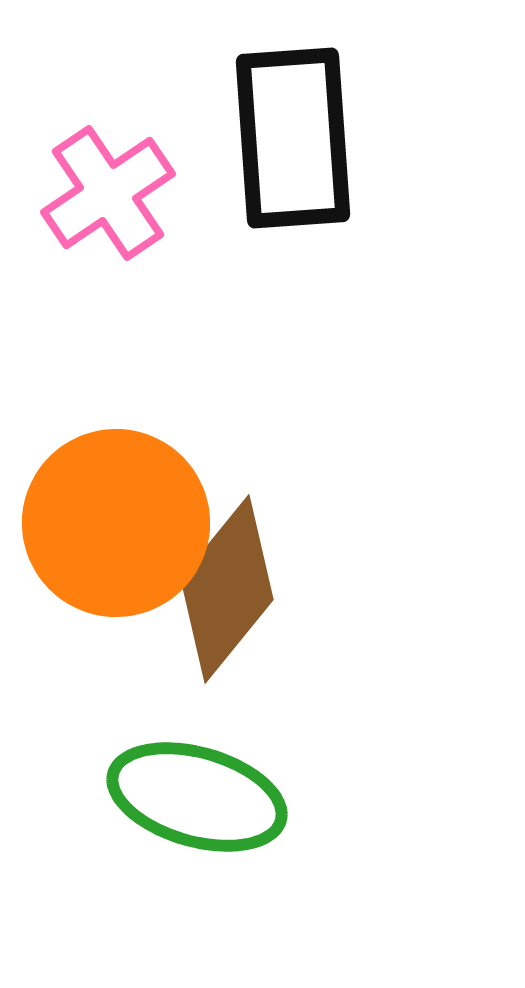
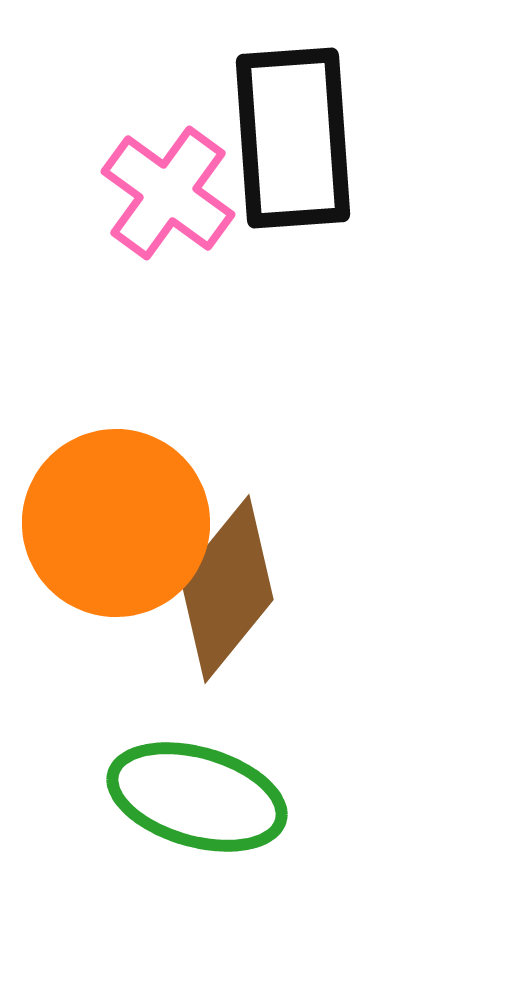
pink cross: moved 60 px right; rotated 20 degrees counterclockwise
